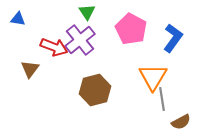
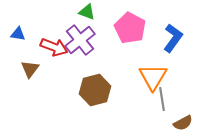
green triangle: rotated 36 degrees counterclockwise
blue triangle: moved 15 px down
pink pentagon: moved 1 px left, 1 px up
brown semicircle: moved 2 px right, 1 px down
